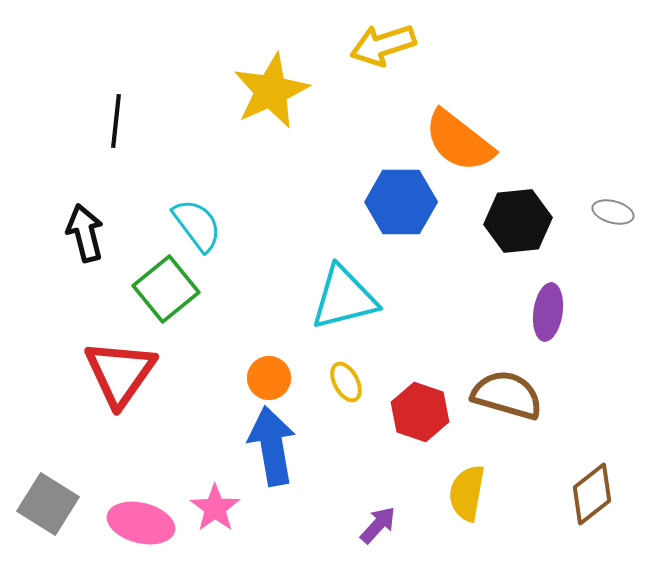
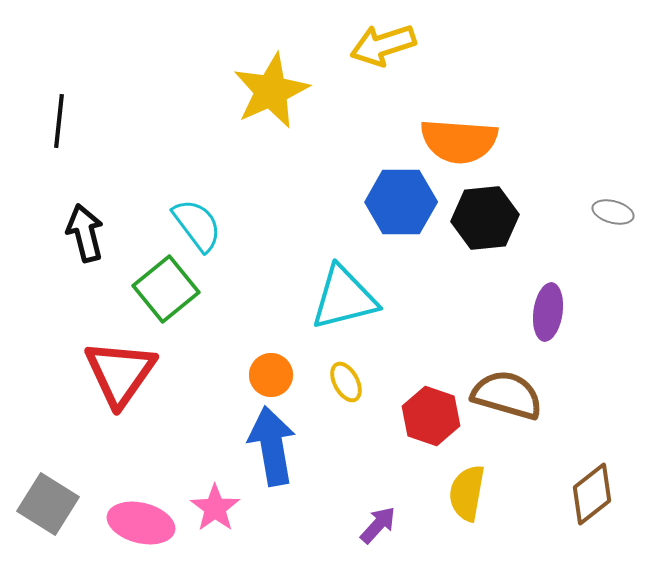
black line: moved 57 px left
orange semicircle: rotated 34 degrees counterclockwise
black hexagon: moved 33 px left, 3 px up
orange circle: moved 2 px right, 3 px up
red hexagon: moved 11 px right, 4 px down
